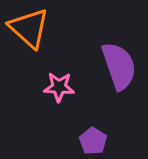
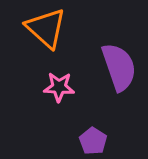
orange triangle: moved 17 px right
purple semicircle: moved 1 px down
